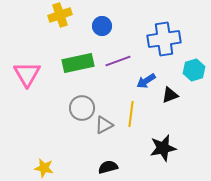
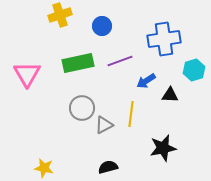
purple line: moved 2 px right
black triangle: rotated 24 degrees clockwise
